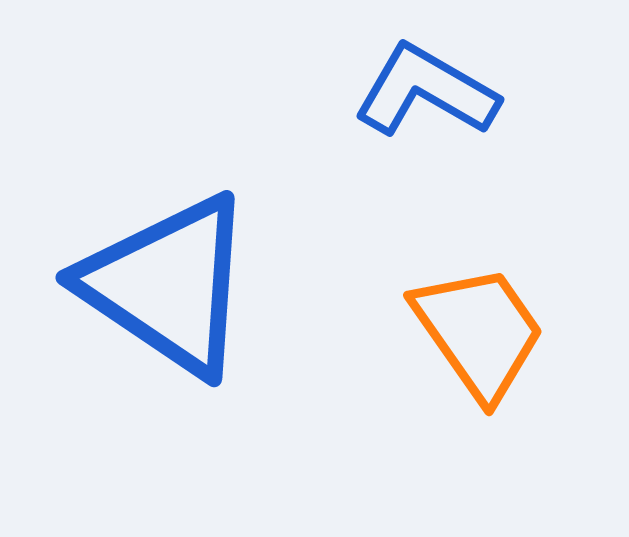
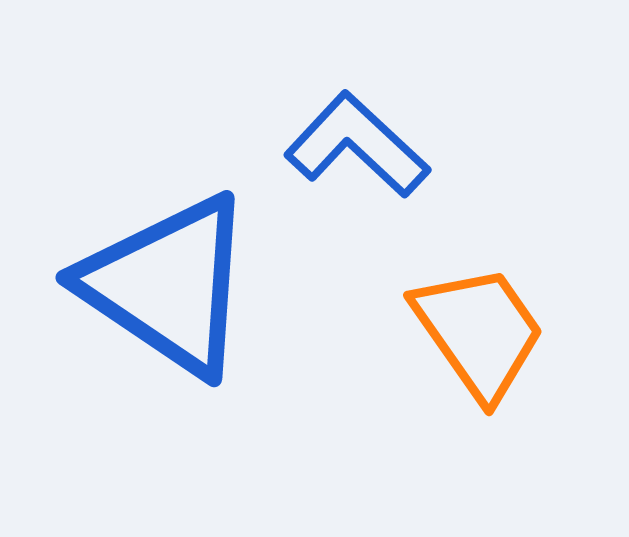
blue L-shape: moved 69 px left, 54 px down; rotated 13 degrees clockwise
